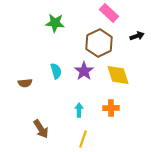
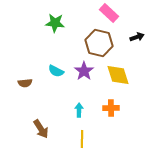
black arrow: moved 1 px down
brown hexagon: rotated 20 degrees counterclockwise
cyan semicircle: rotated 133 degrees clockwise
yellow line: moved 1 px left; rotated 18 degrees counterclockwise
